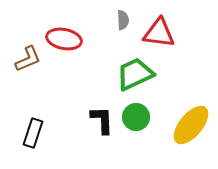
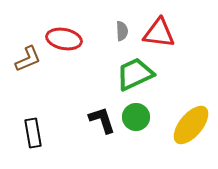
gray semicircle: moved 1 px left, 11 px down
black L-shape: rotated 16 degrees counterclockwise
black rectangle: rotated 28 degrees counterclockwise
